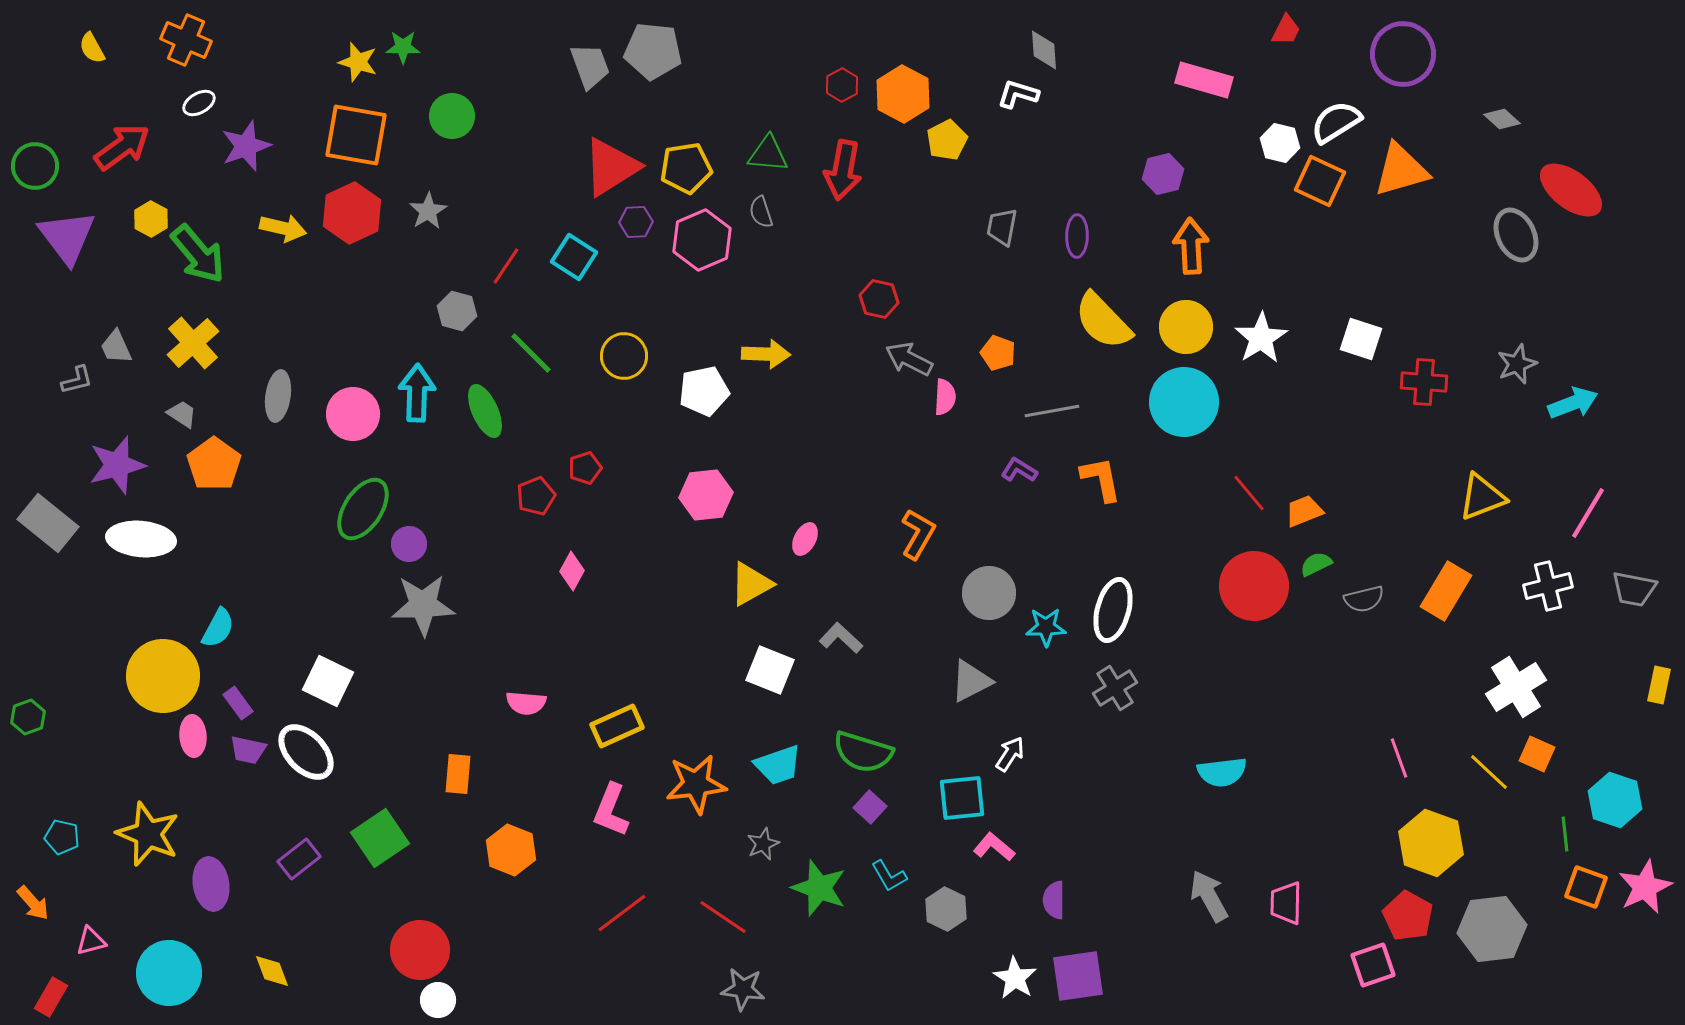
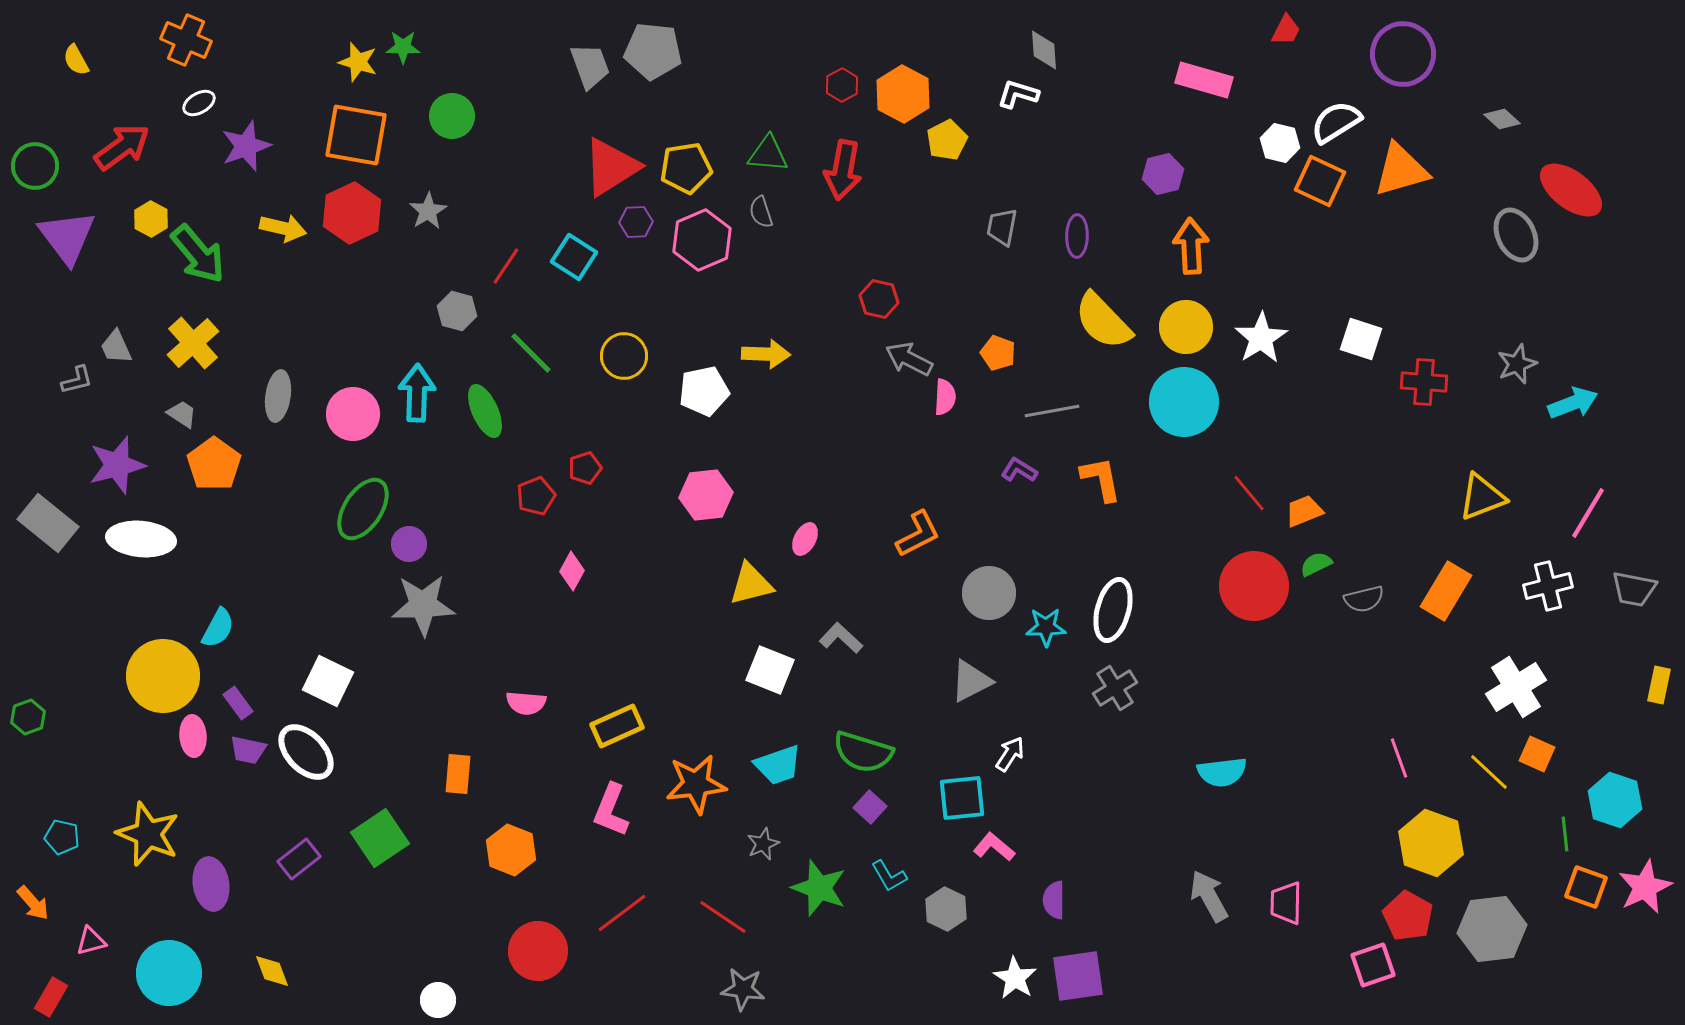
yellow semicircle at (92, 48): moved 16 px left, 12 px down
orange L-shape at (918, 534): rotated 33 degrees clockwise
yellow triangle at (751, 584): rotated 15 degrees clockwise
red circle at (420, 950): moved 118 px right, 1 px down
